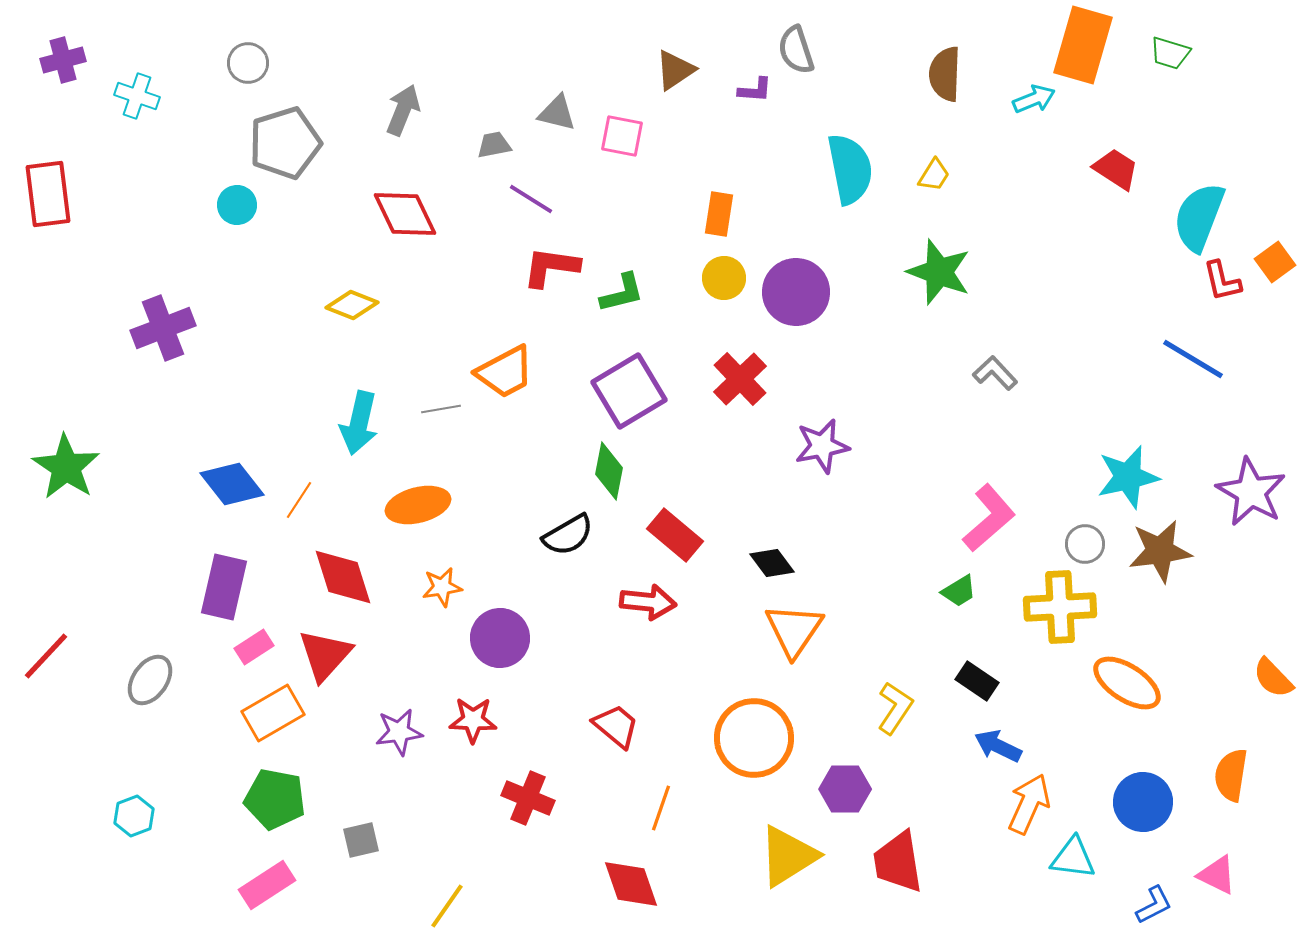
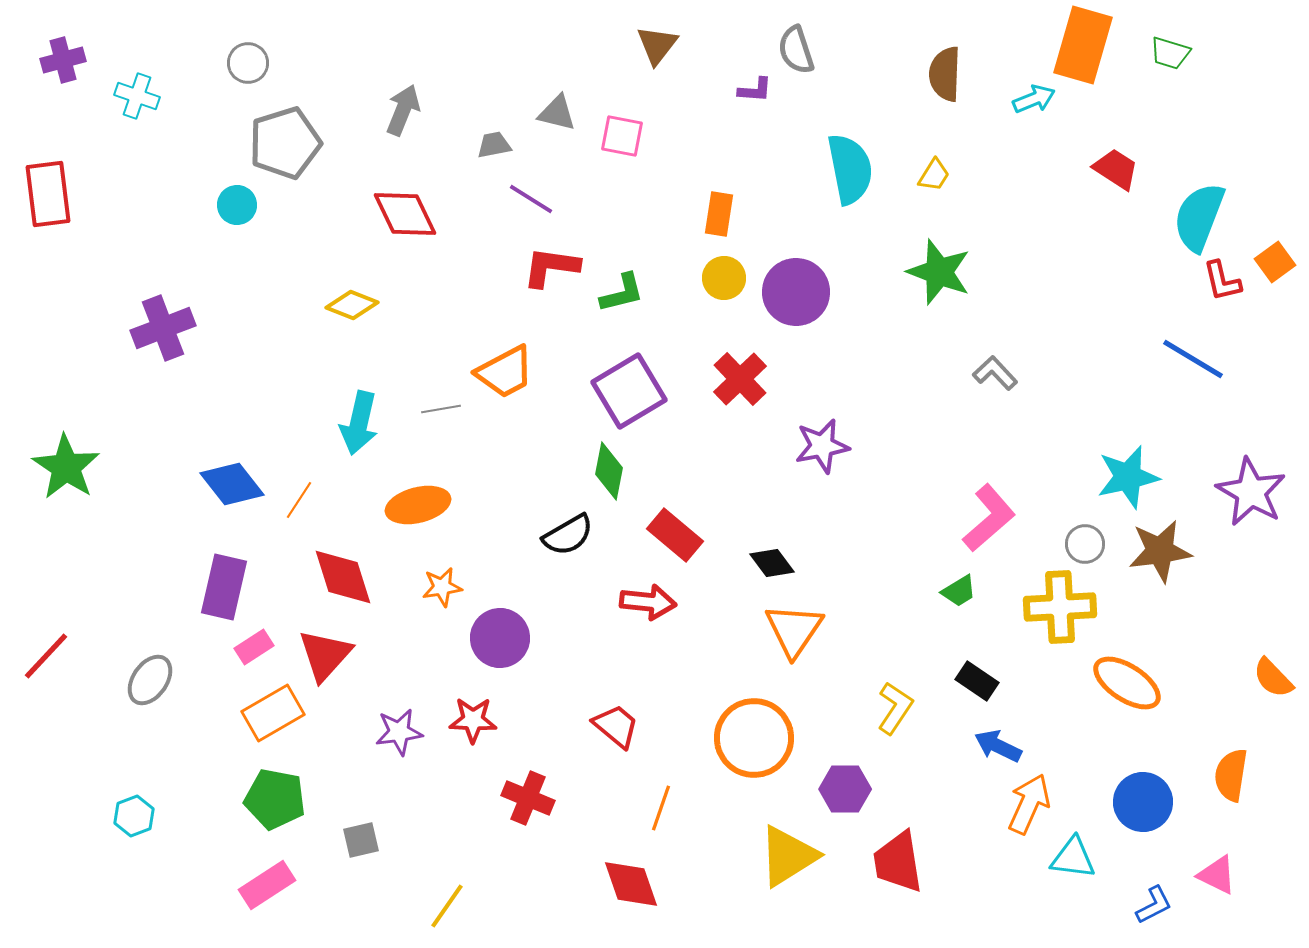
brown triangle at (675, 70): moved 18 px left, 25 px up; rotated 18 degrees counterclockwise
